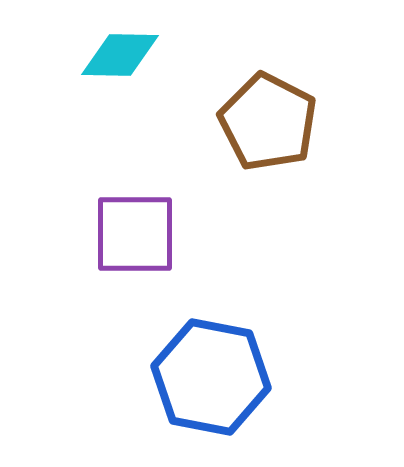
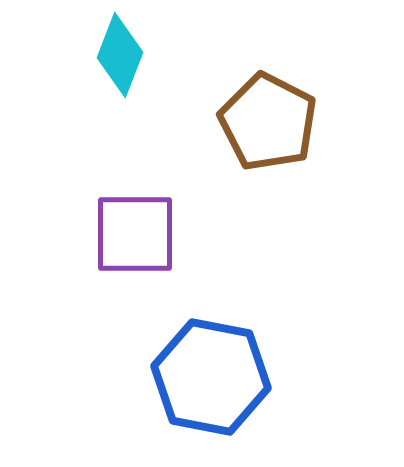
cyan diamond: rotated 70 degrees counterclockwise
